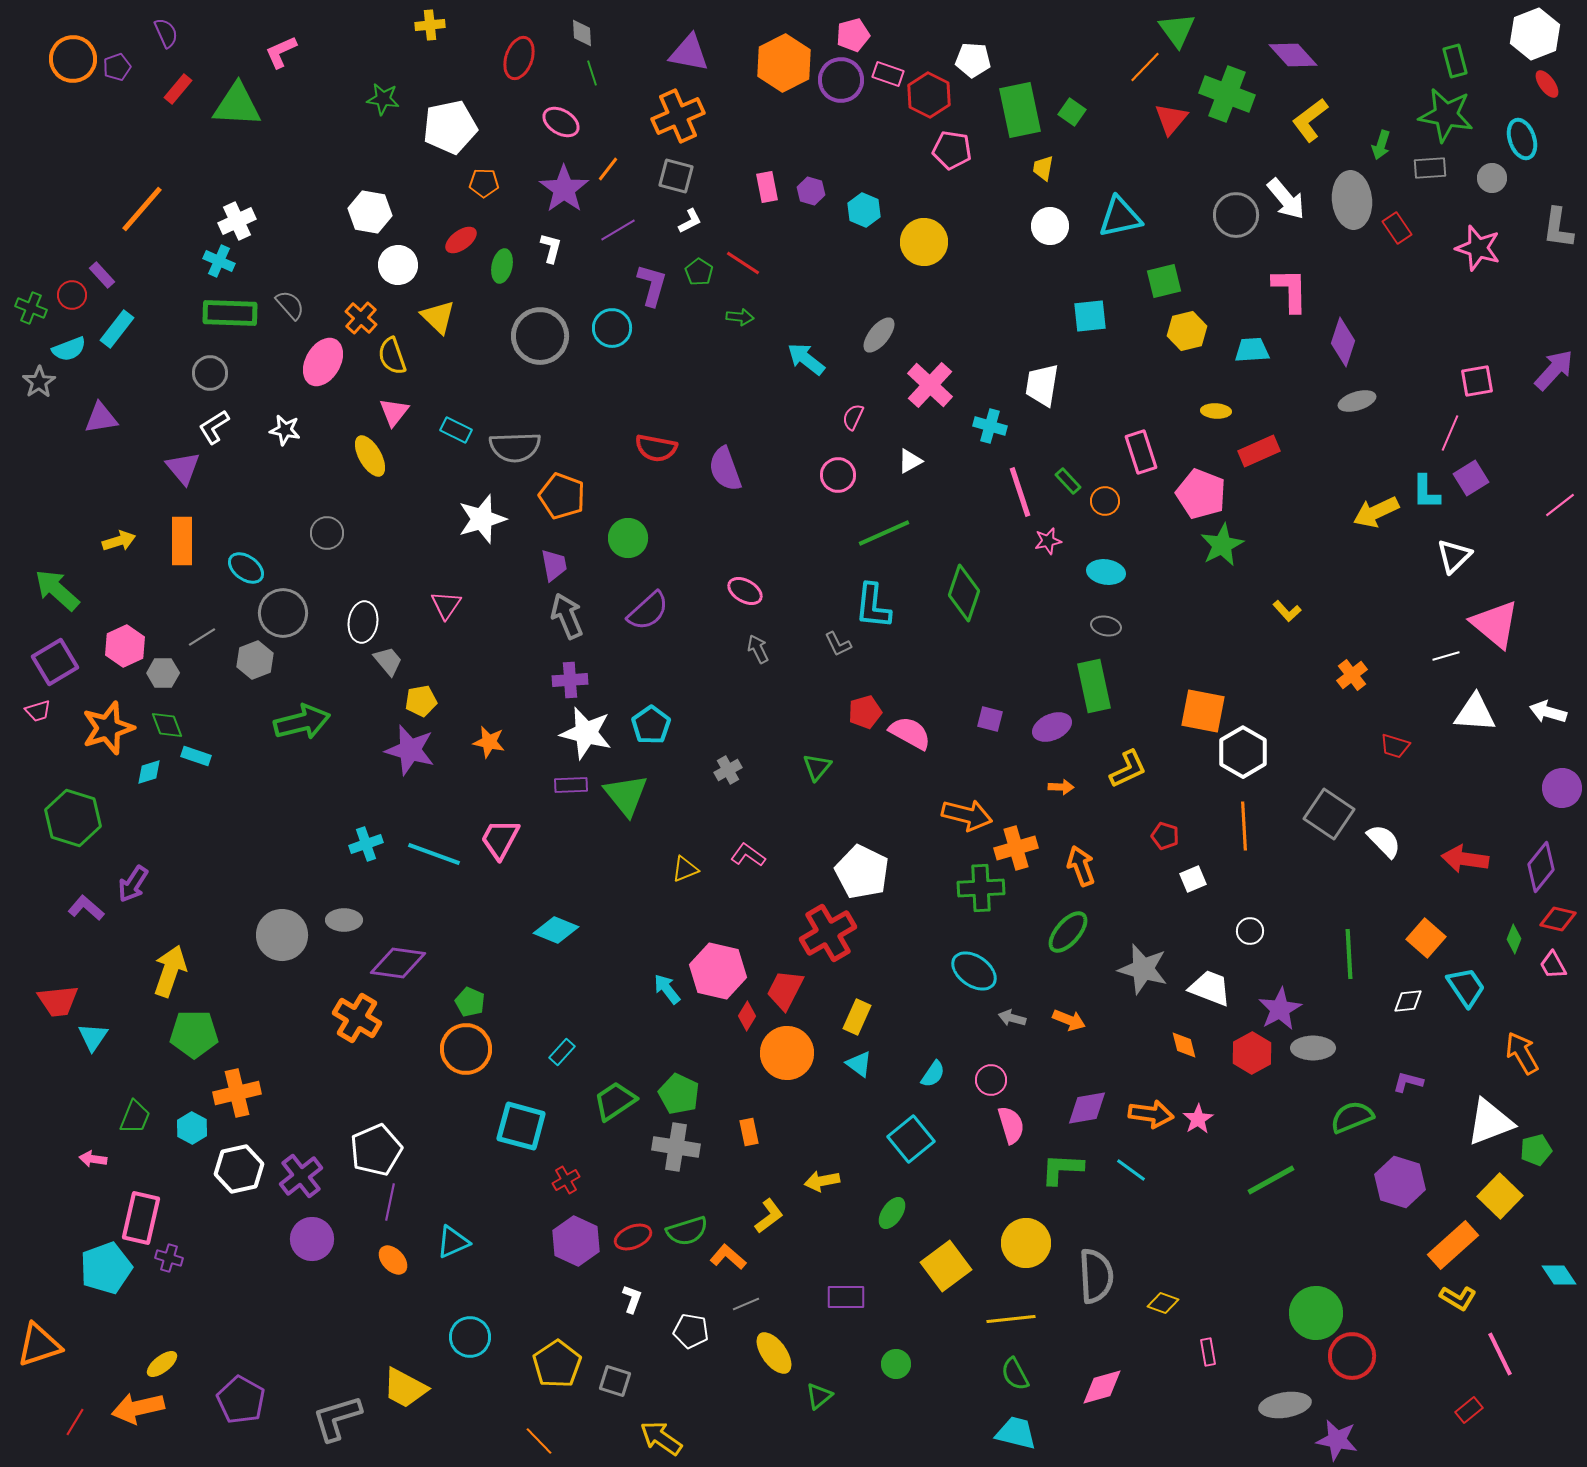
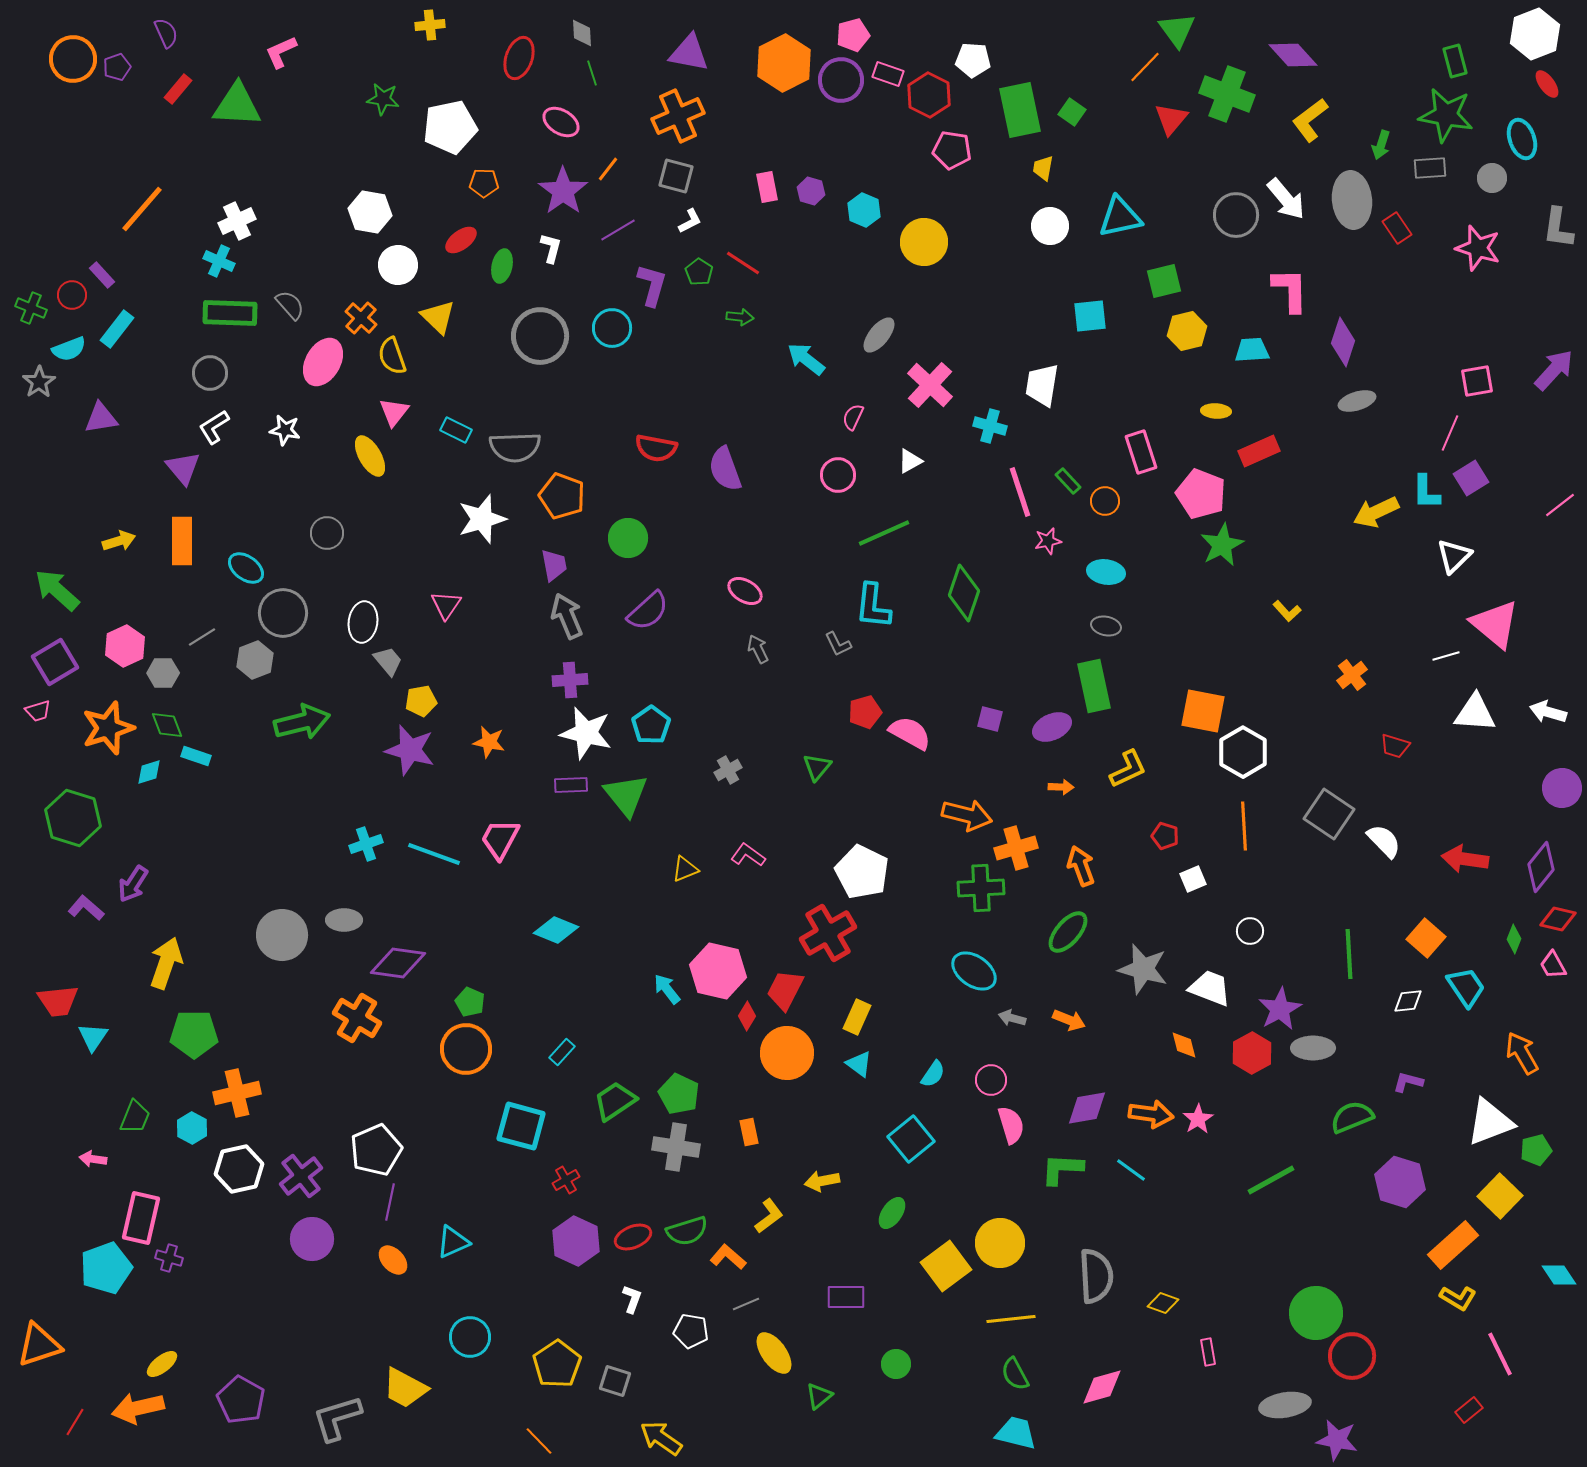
purple star at (564, 189): moved 1 px left, 2 px down
yellow arrow at (170, 971): moved 4 px left, 8 px up
yellow circle at (1026, 1243): moved 26 px left
